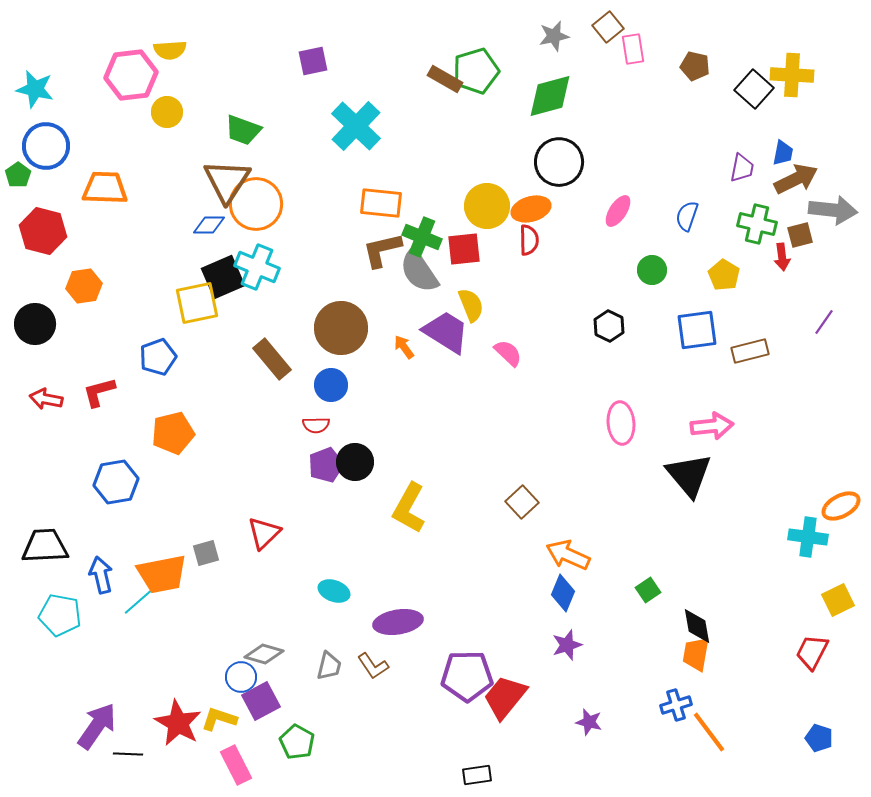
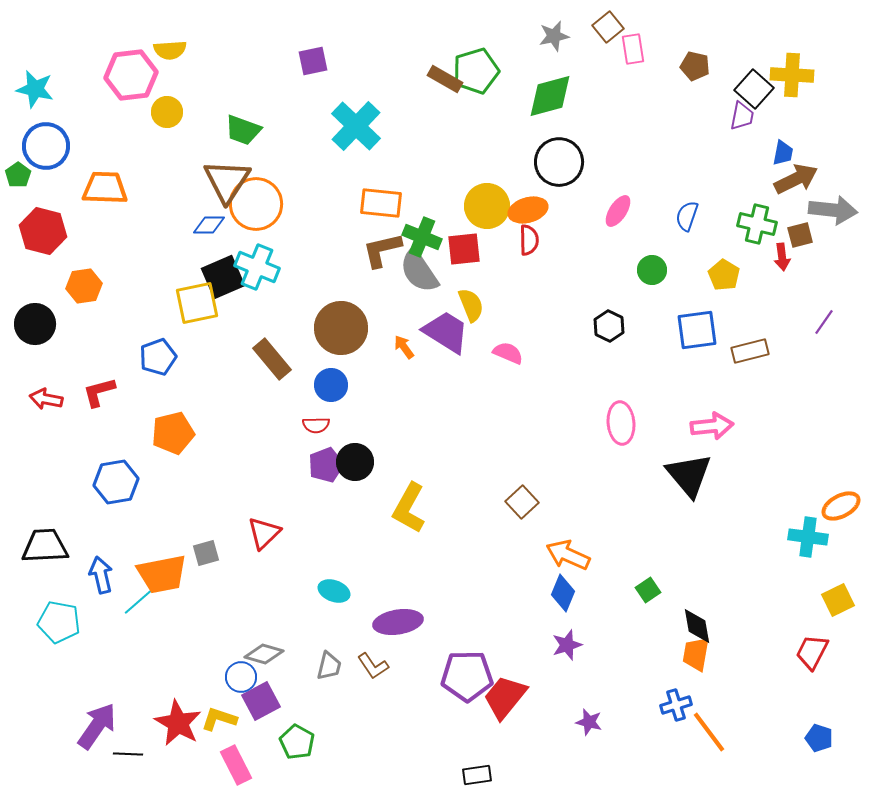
purple trapezoid at (742, 168): moved 52 px up
orange ellipse at (531, 209): moved 3 px left, 1 px down
pink semicircle at (508, 353): rotated 20 degrees counterclockwise
cyan pentagon at (60, 615): moved 1 px left, 7 px down
